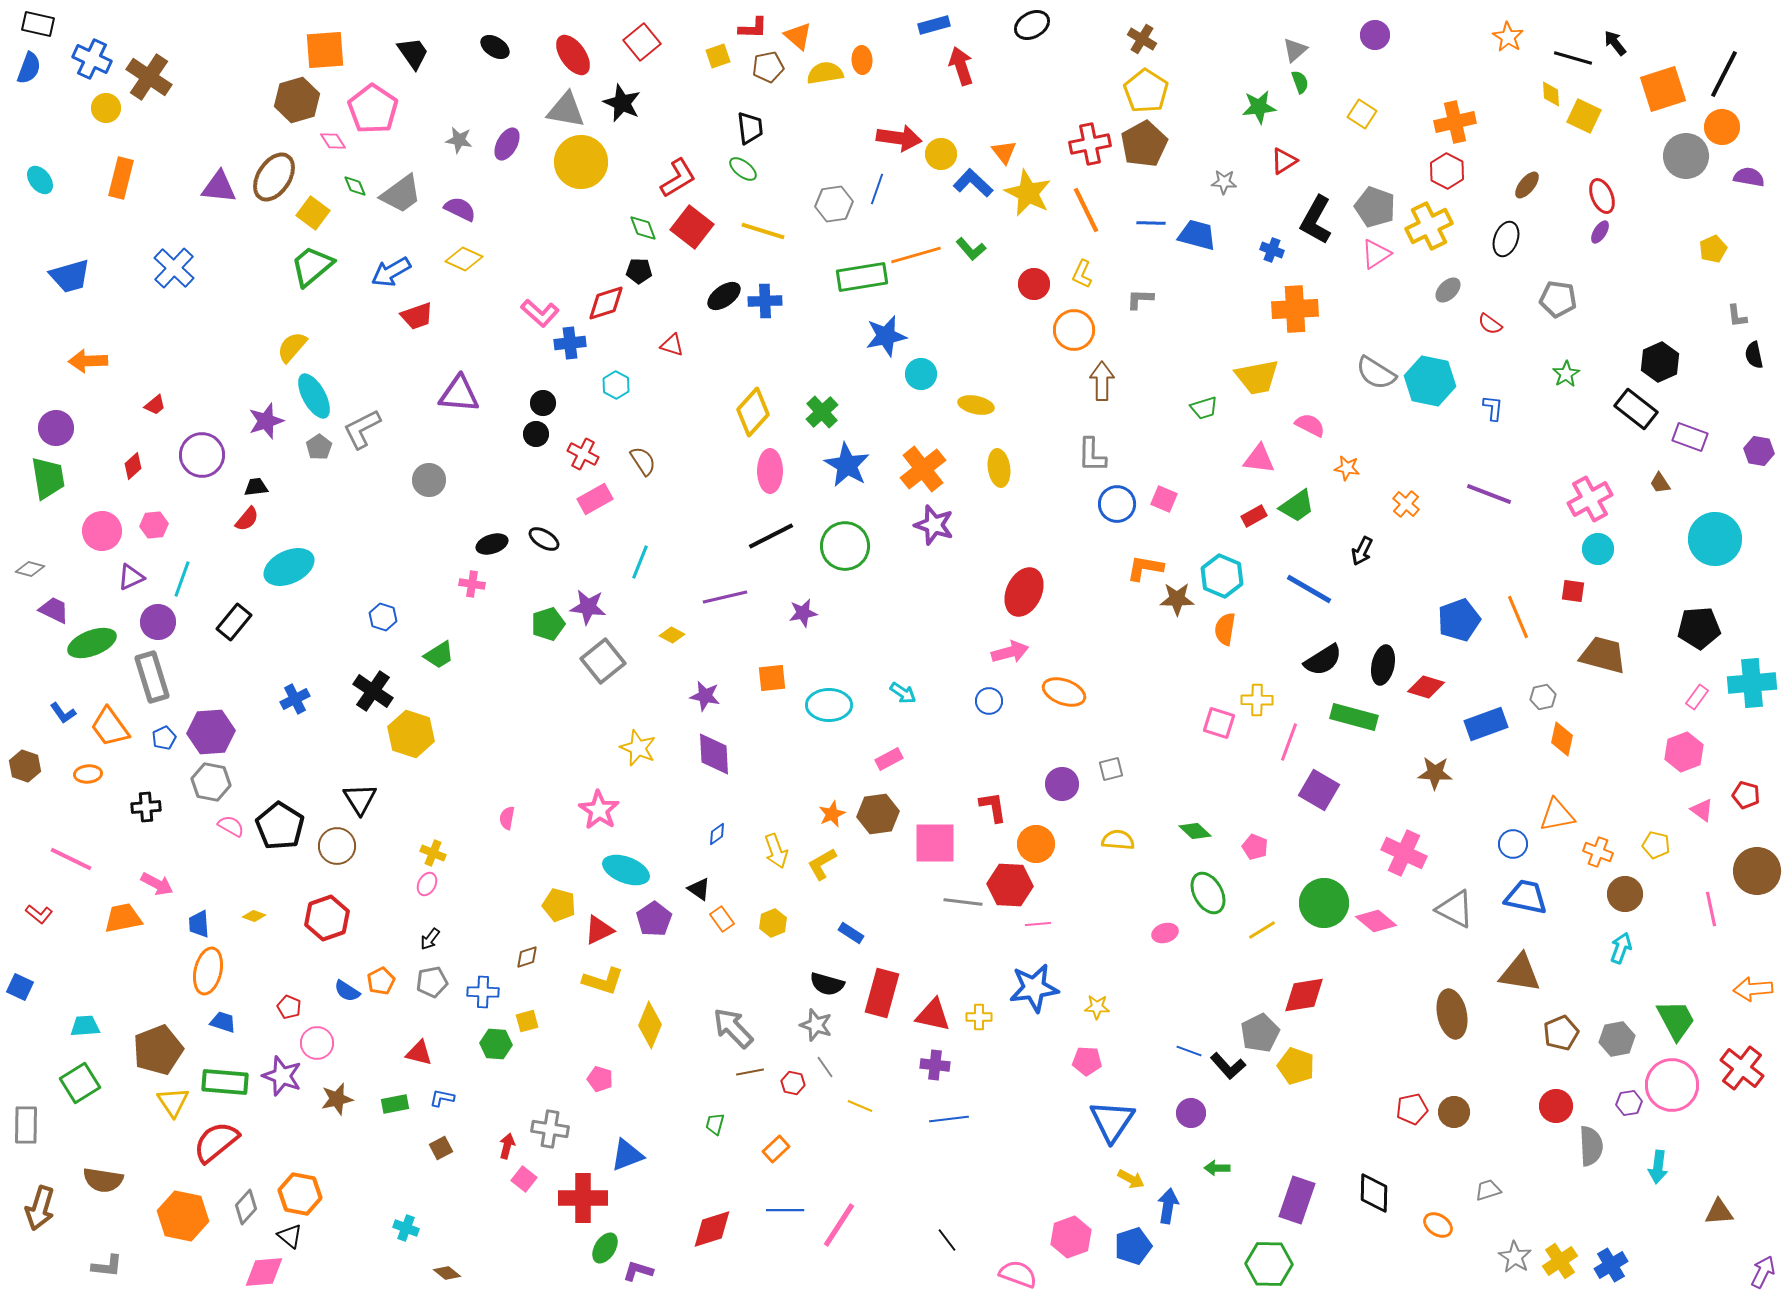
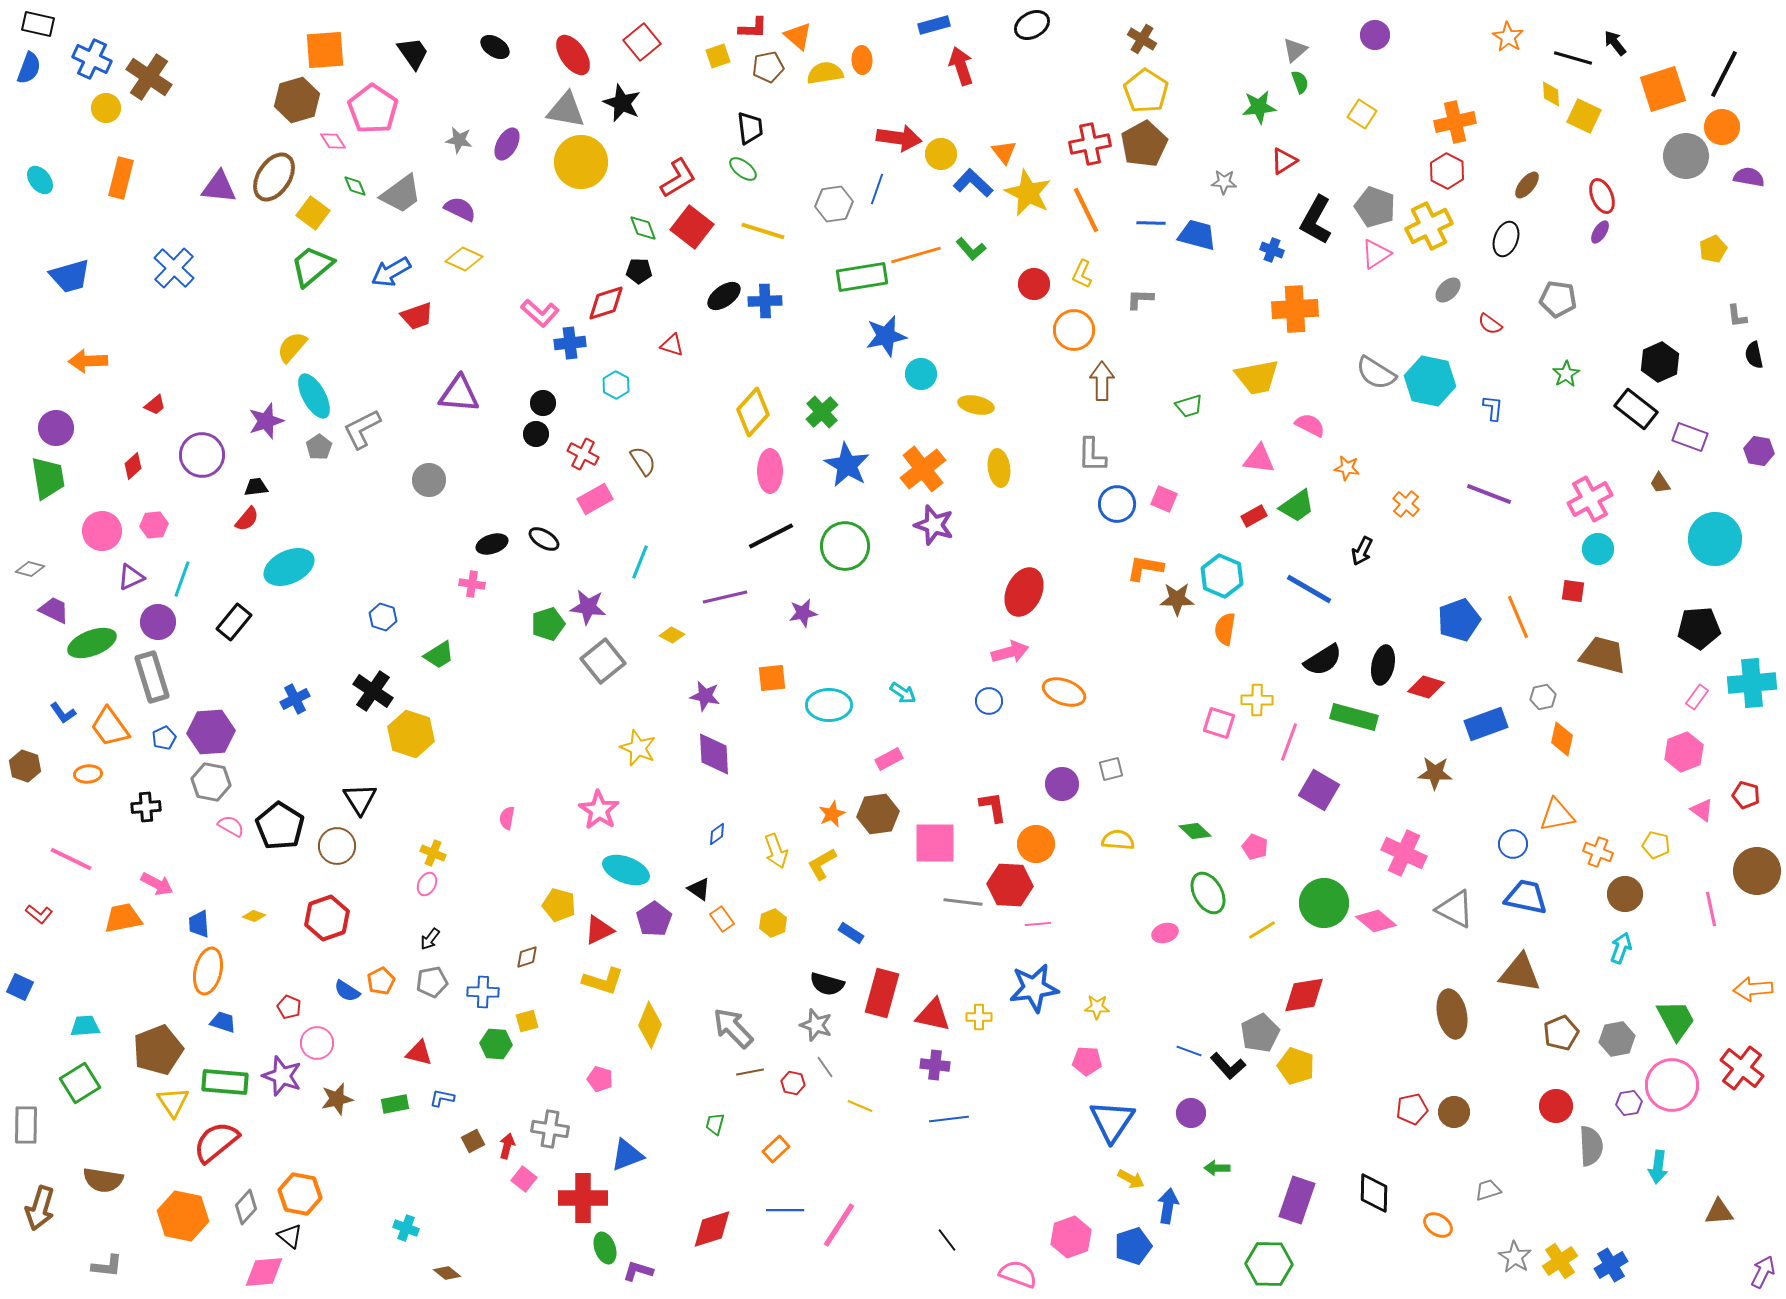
green trapezoid at (1204, 408): moved 15 px left, 2 px up
brown square at (441, 1148): moved 32 px right, 7 px up
green ellipse at (605, 1248): rotated 52 degrees counterclockwise
